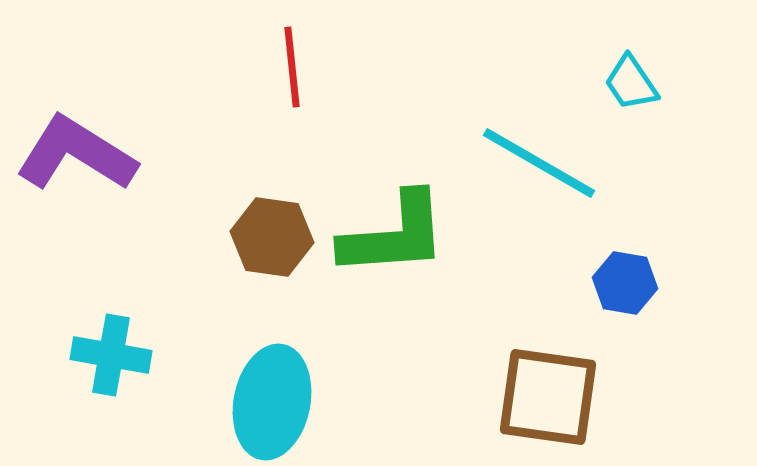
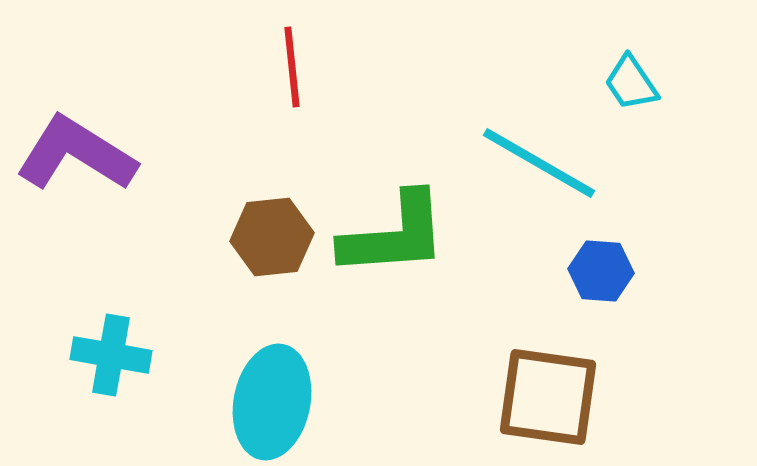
brown hexagon: rotated 14 degrees counterclockwise
blue hexagon: moved 24 px left, 12 px up; rotated 6 degrees counterclockwise
